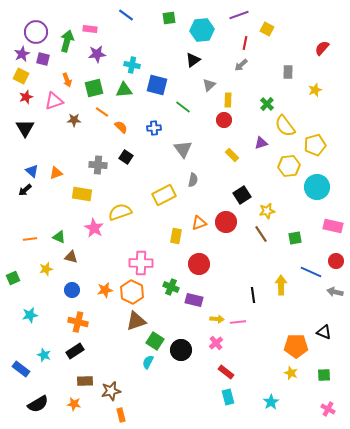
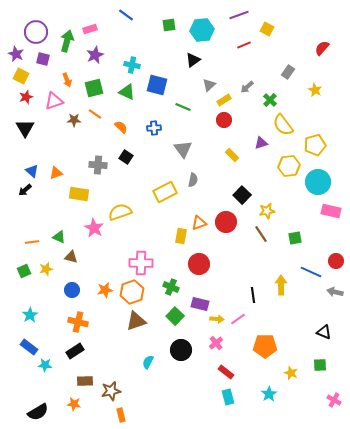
green square at (169, 18): moved 7 px down
pink rectangle at (90, 29): rotated 24 degrees counterclockwise
red line at (245, 43): moved 1 px left, 2 px down; rotated 56 degrees clockwise
purple star at (22, 54): moved 6 px left; rotated 21 degrees counterclockwise
purple star at (97, 54): moved 2 px left, 1 px down; rotated 18 degrees counterclockwise
gray arrow at (241, 65): moved 6 px right, 22 px down
gray rectangle at (288, 72): rotated 32 degrees clockwise
green triangle at (124, 90): moved 3 px right, 2 px down; rotated 30 degrees clockwise
yellow star at (315, 90): rotated 24 degrees counterclockwise
yellow rectangle at (228, 100): moved 4 px left; rotated 56 degrees clockwise
green cross at (267, 104): moved 3 px right, 4 px up
green line at (183, 107): rotated 14 degrees counterclockwise
orange line at (102, 112): moved 7 px left, 2 px down
yellow semicircle at (285, 126): moved 2 px left, 1 px up
cyan circle at (317, 187): moved 1 px right, 5 px up
yellow rectangle at (82, 194): moved 3 px left
yellow rectangle at (164, 195): moved 1 px right, 3 px up
black square at (242, 195): rotated 12 degrees counterclockwise
pink rectangle at (333, 226): moved 2 px left, 15 px up
yellow rectangle at (176, 236): moved 5 px right
orange line at (30, 239): moved 2 px right, 3 px down
green square at (13, 278): moved 11 px right, 7 px up
orange hexagon at (132, 292): rotated 15 degrees clockwise
purple rectangle at (194, 300): moved 6 px right, 4 px down
cyan star at (30, 315): rotated 21 degrees counterclockwise
pink line at (238, 322): moved 3 px up; rotated 28 degrees counterclockwise
green square at (155, 341): moved 20 px right, 25 px up; rotated 12 degrees clockwise
orange pentagon at (296, 346): moved 31 px left
cyan star at (44, 355): moved 1 px right, 10 px down; rotated 16 degrees counterclockwise
blue rectangle at (21, 369): moved 8 px right, 22 px up
green square at (324, 375): moved 4 px left, 10 px up
cyan star at (271, 402): moved 2 px left, 8 px up
black semicircle at (38, 404): moved 8 px down
pink cross at (328, 409): moved 6 px right, 9 px up
